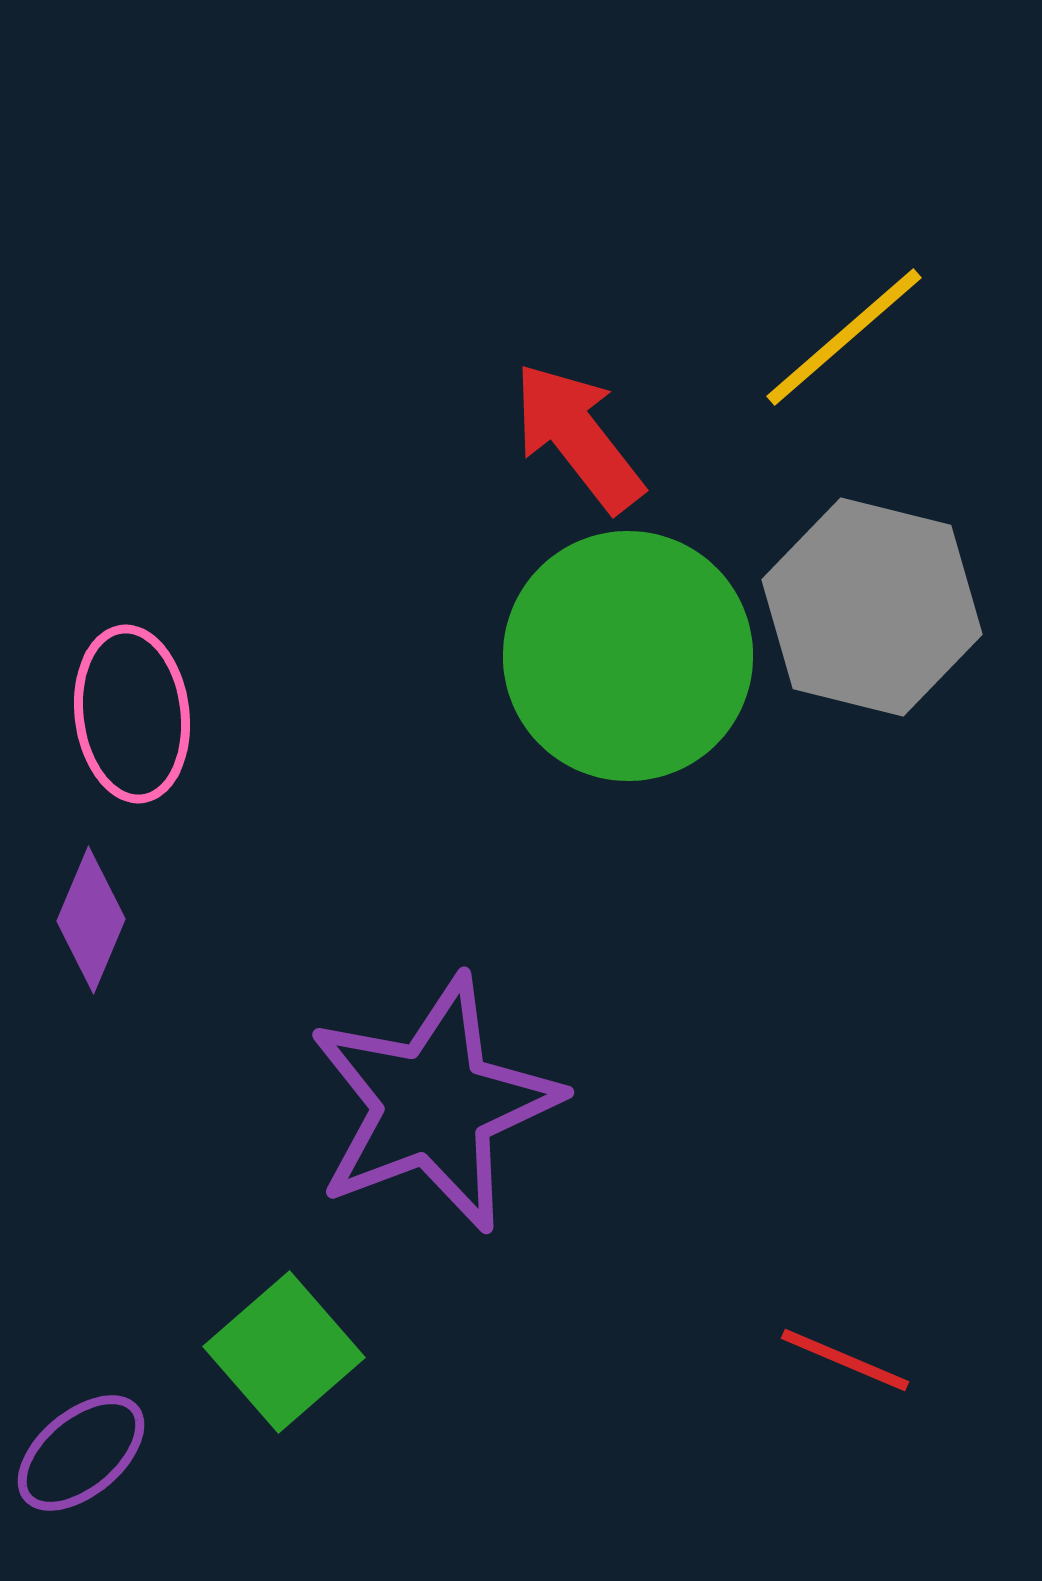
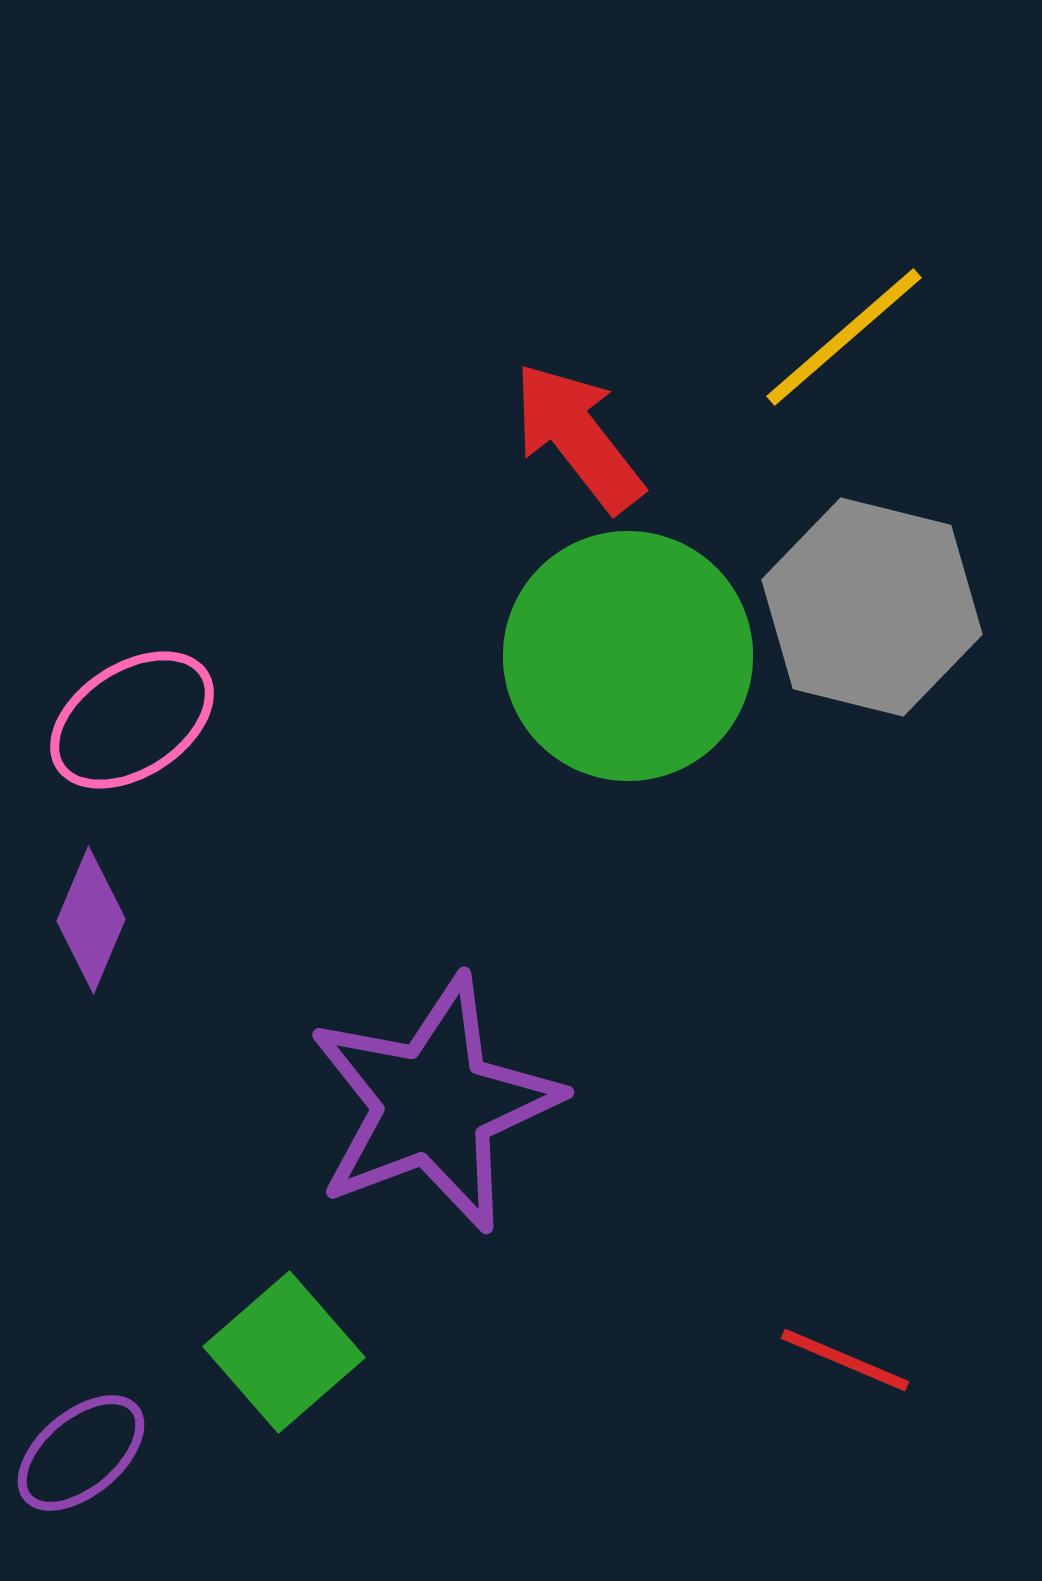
pink ellipse: moved 6 px down; rotated 64 degrees clockwise
